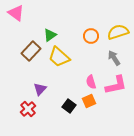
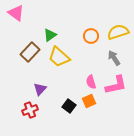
brown rectangle: moved 1 px left, 1 px down
red cross: moved 2 px right, 1 px down; rotated 21 degrees clockwise
